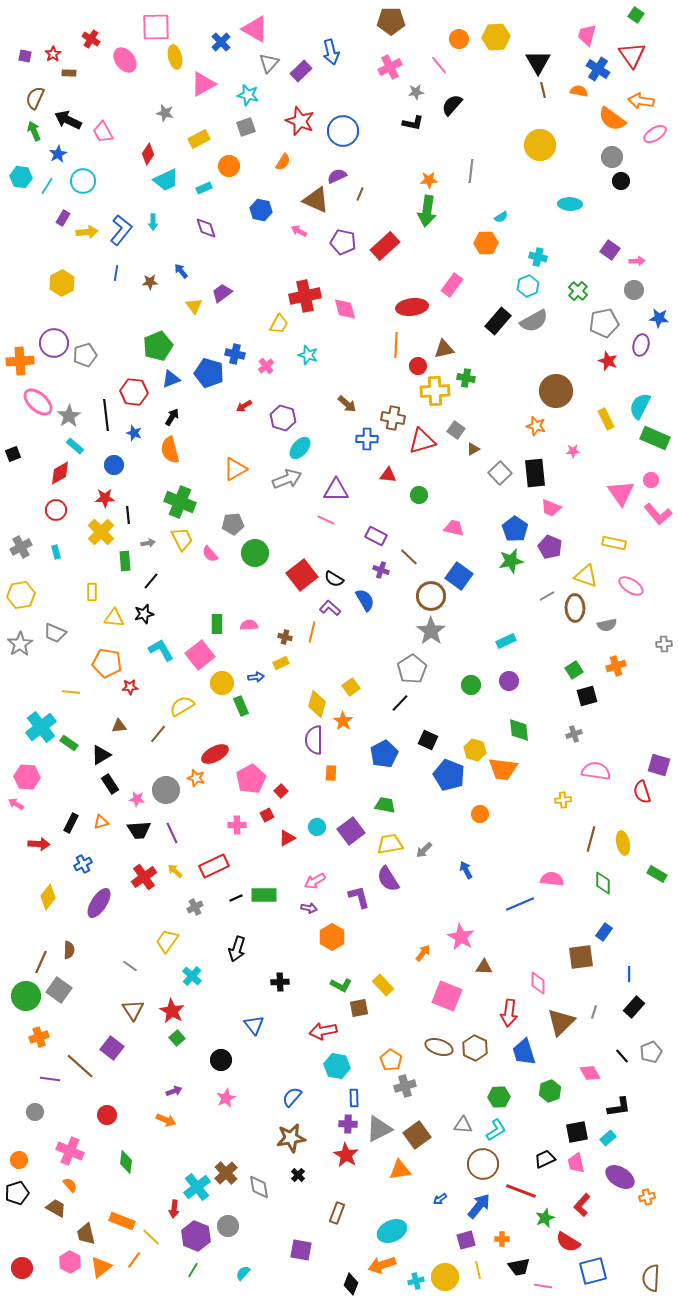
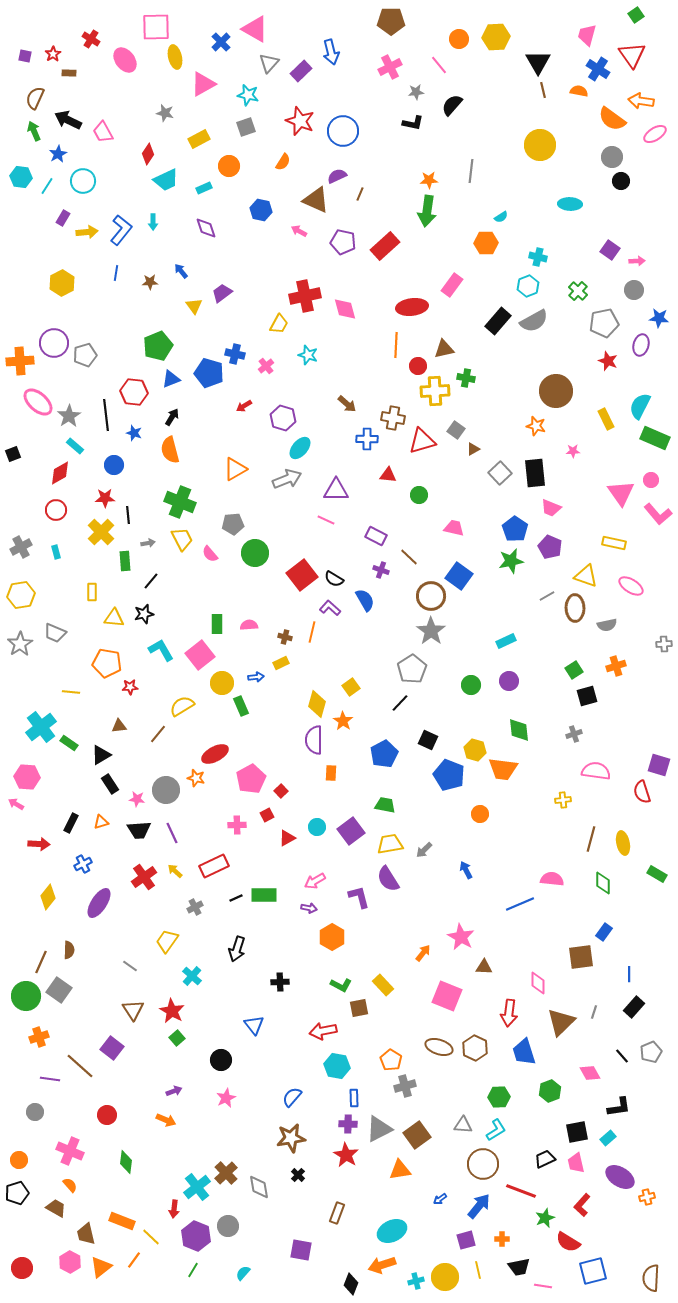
green square at (636, 15): rotated 21 degrees clockwise
